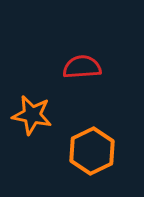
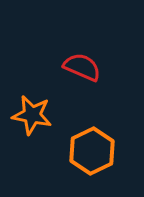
red semicircle: rotated 27 degrees clockwise
